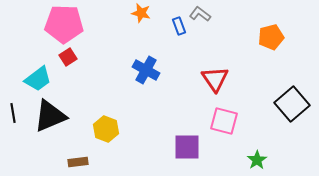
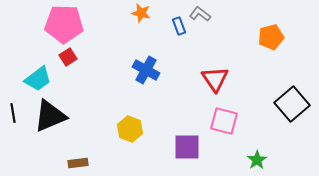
yellow hexagon: moved 24 px right
brown rectangle: moved 1 px down
